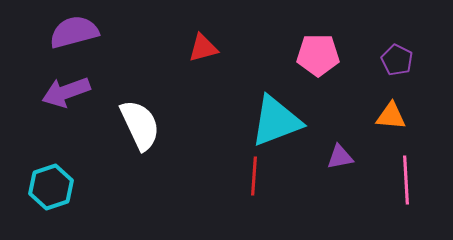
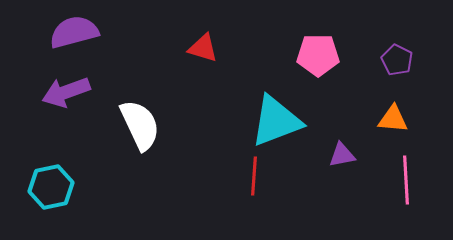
red triangle: rotated 32 degrees clockwise
orange triangle: moved 2 px right, 3 px down
purple triangle: moved 2 px right, 2 px up
cyan hexagon: rotated 6 degrees clockwise
